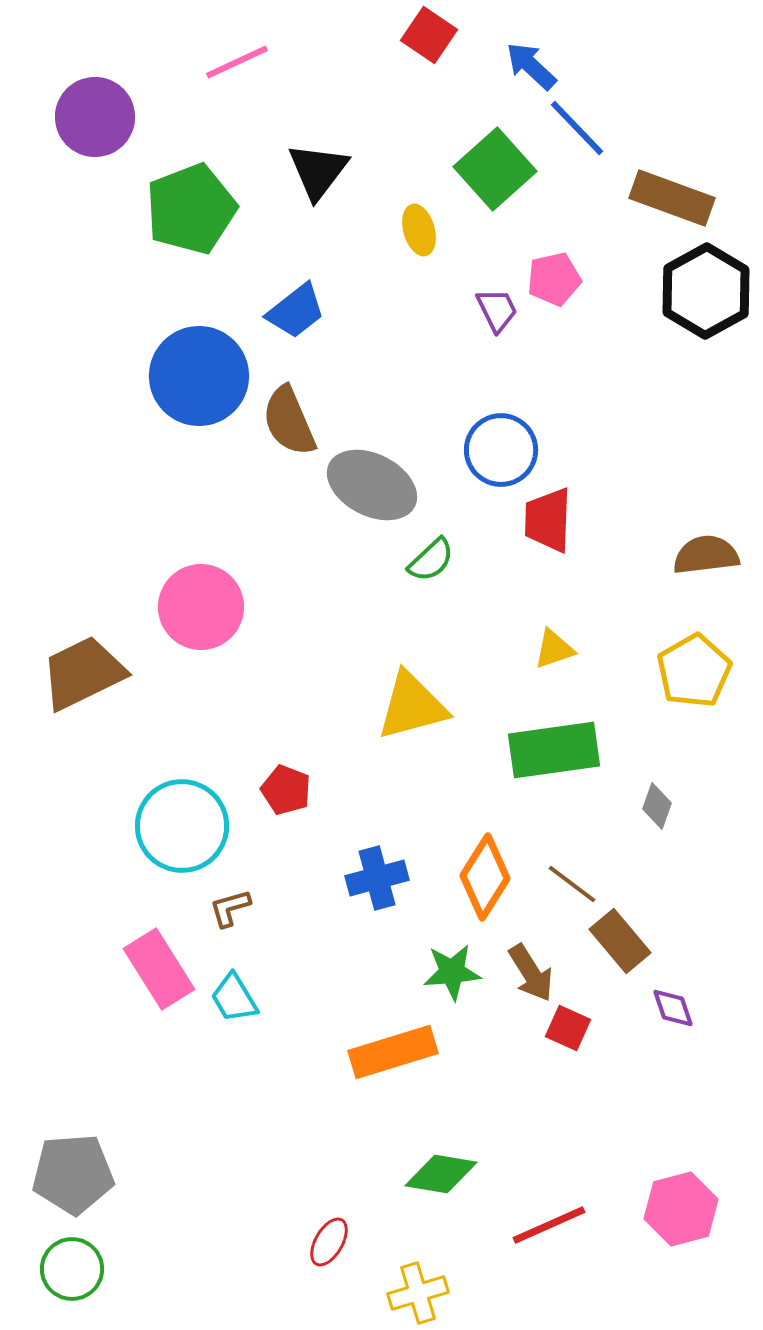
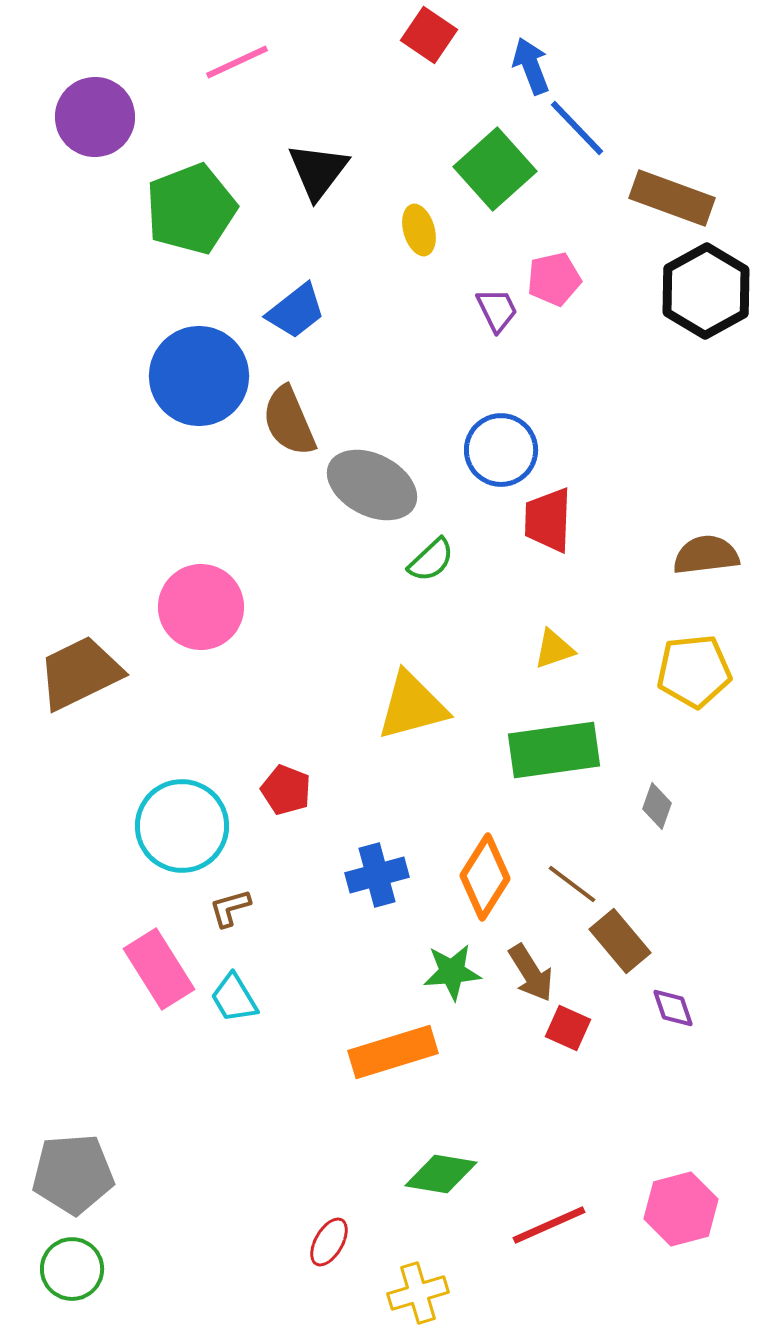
blue arrow at (531, 66): rotated 26 degrees clockwise
yellow pentagon at (694, 671): rotated 24 degrees clockwise
brown trapezoid at (83, 673): moved 3 px left
blue cross at (377, 878): moved 3 px up
